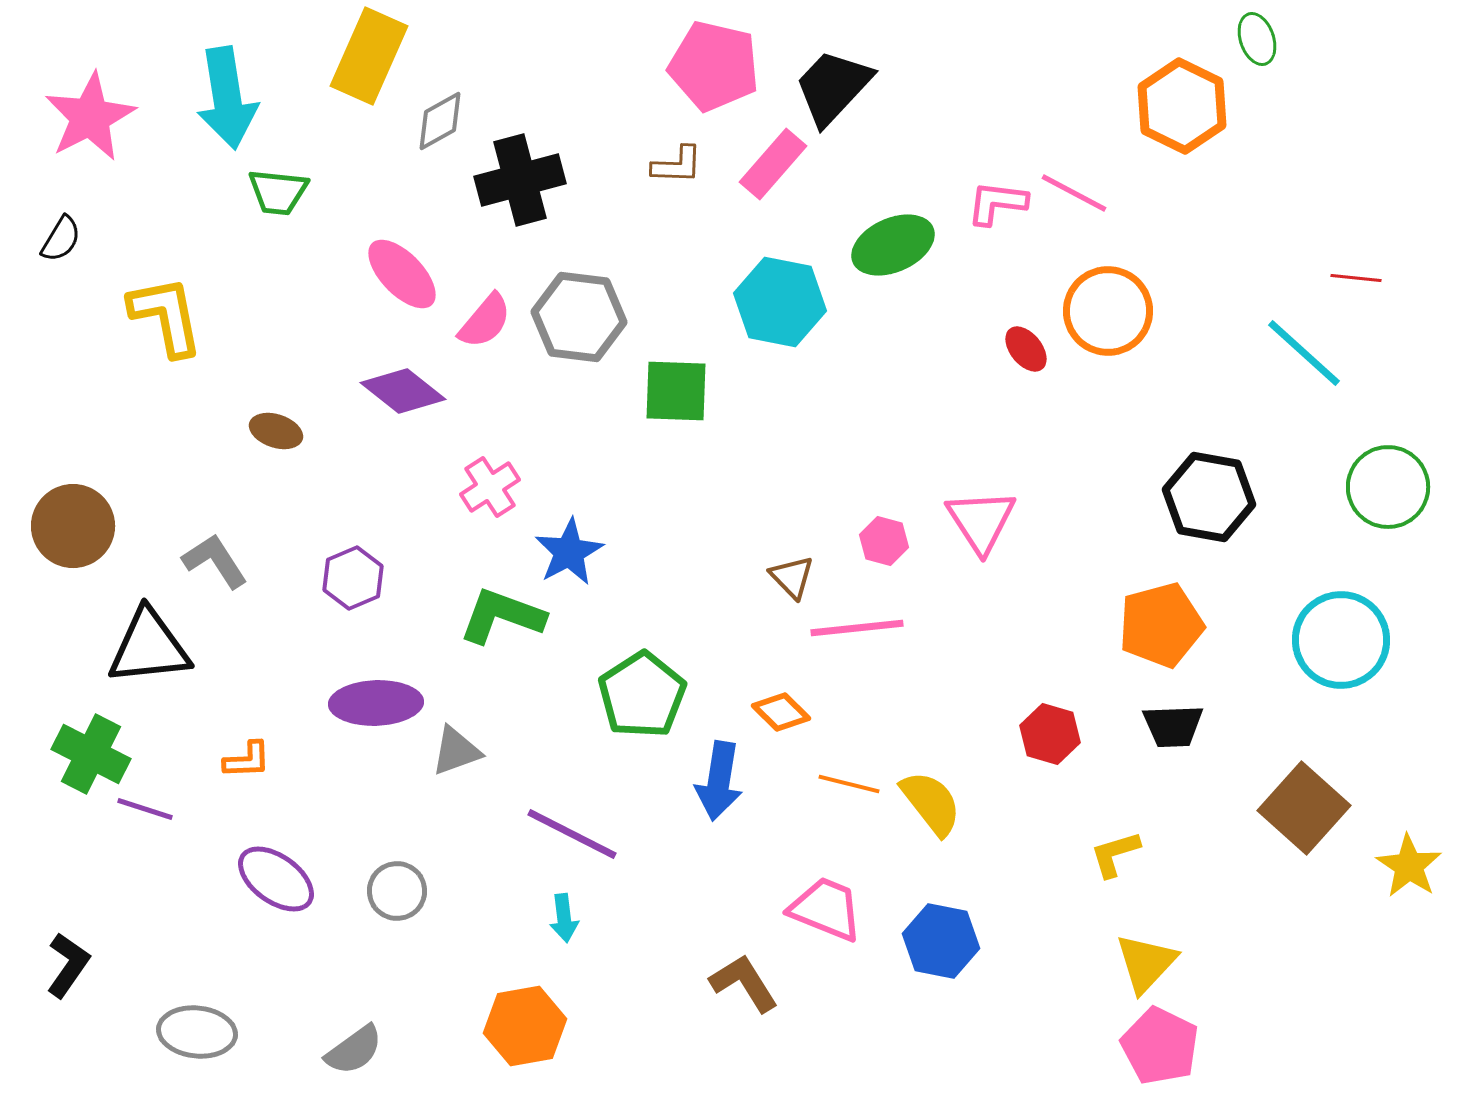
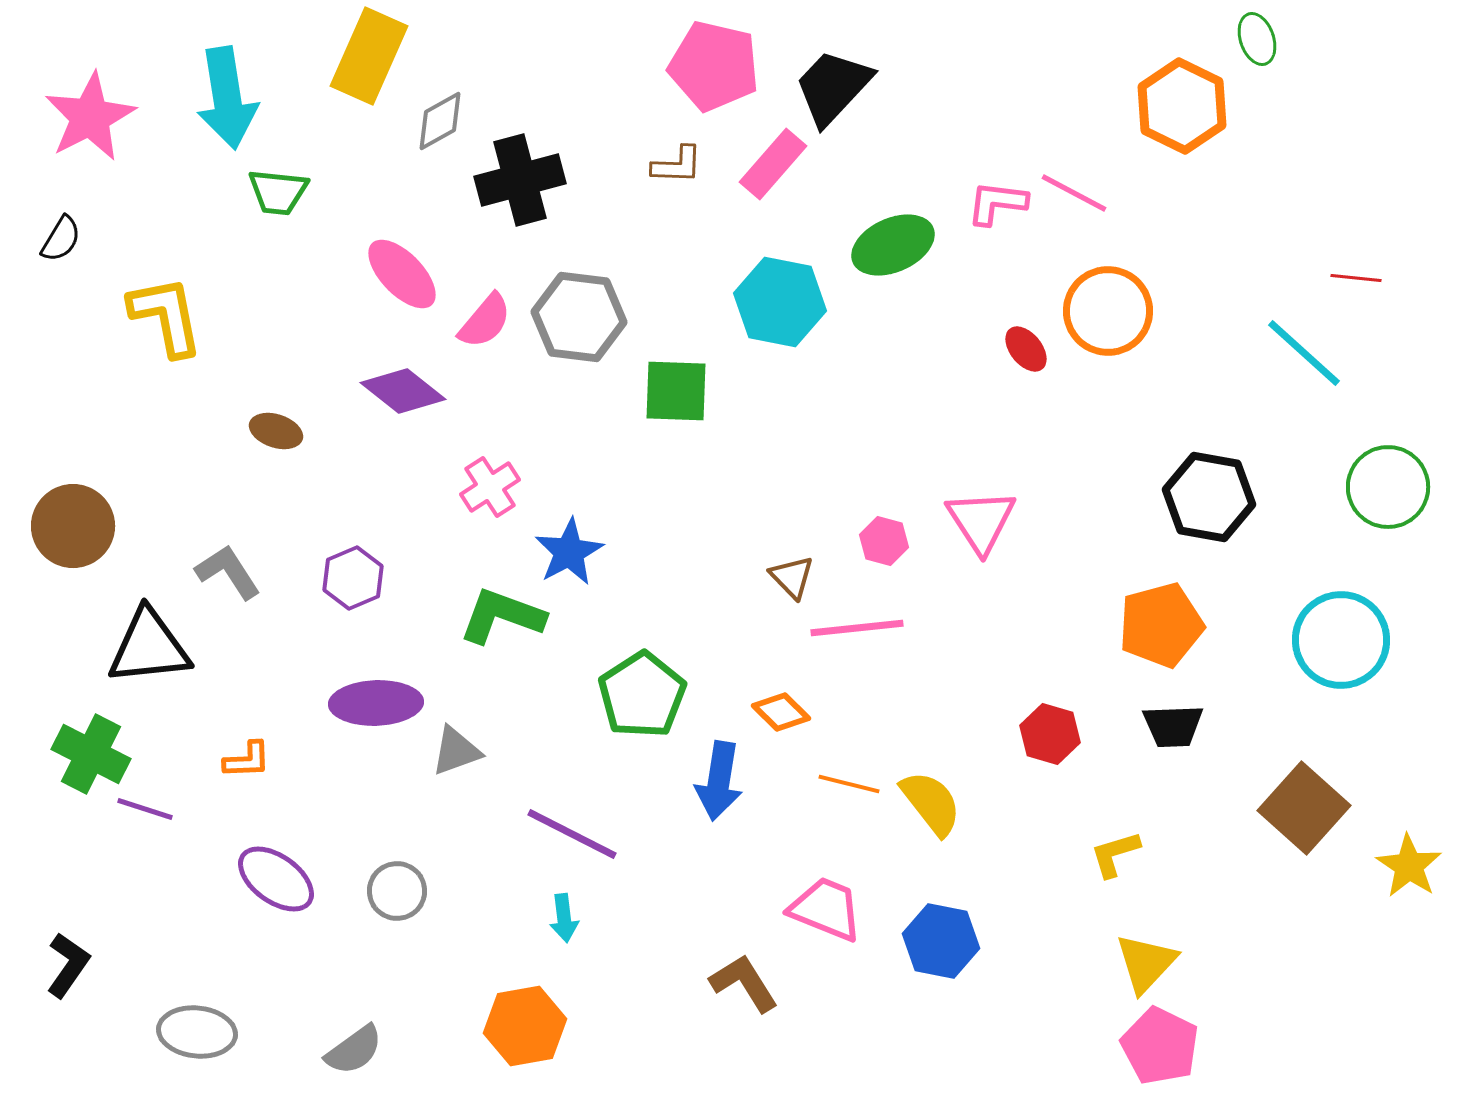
gray L-shape at (215, 561): moved 13 px right, 11 px down
